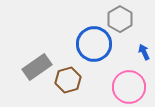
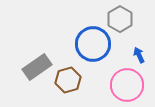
blue circle: moved 1 px left
blue arrow: moved 5 px left, 3 px down
pink circle: moved 2 px left, 2 px up
